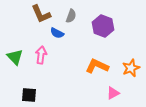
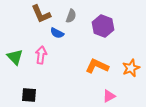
pink triangle: moved 4 px left, 3 px down
